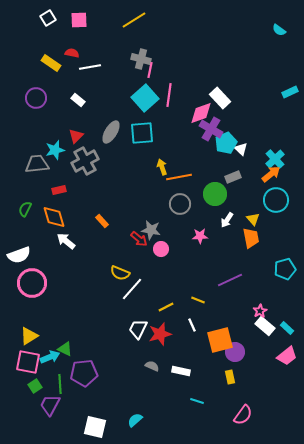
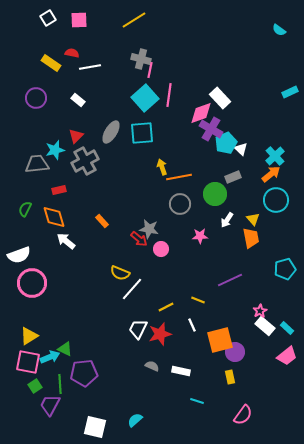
cyan cross at (275, 159): moved 3 px up
gray star at (151, 230): moved 2 px left, 1 px up
